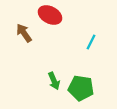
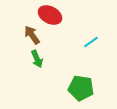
brown arrow: moved 8 px right, 2 px down
cyan line: rotated 28 degrees clockwise
green arrow: moved 17 px left, 22 px up
